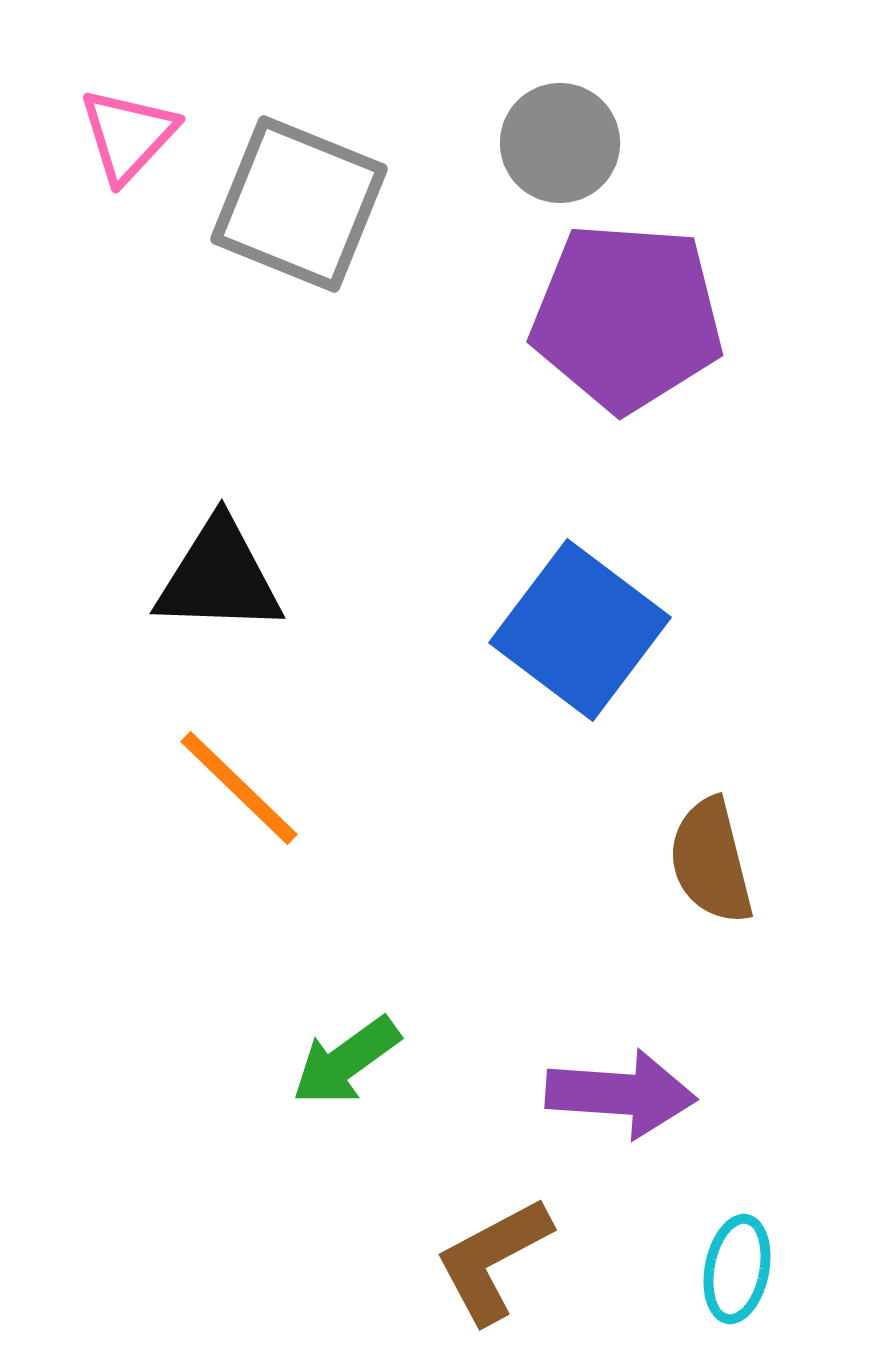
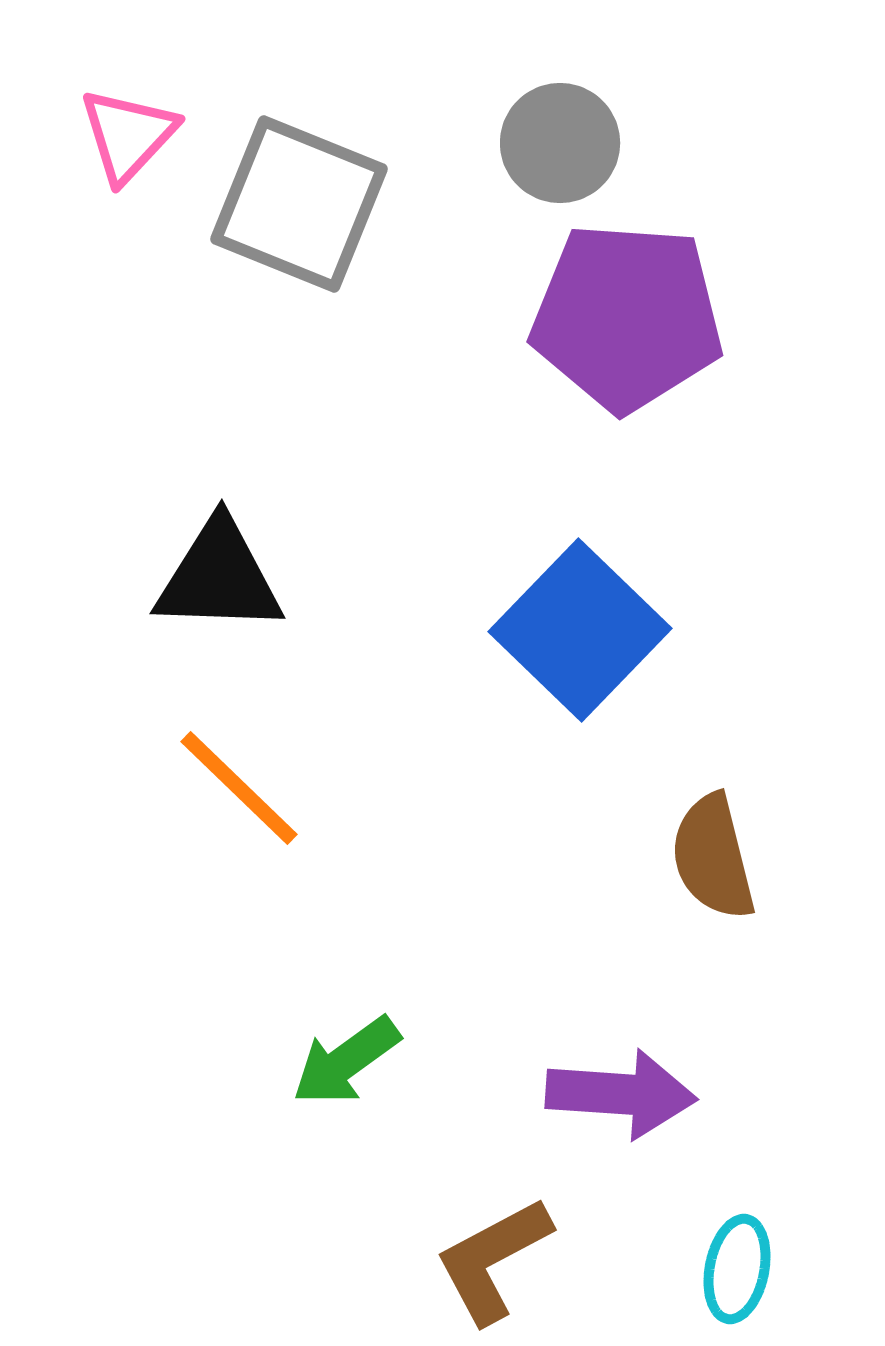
blue square: rotated 7 degrees clockwise
brown semicircle: moved 2 px right, 4 px up
